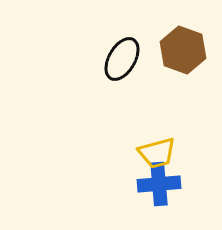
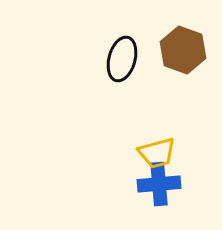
black ellipse: rotated 15 degrees counterclockwise
